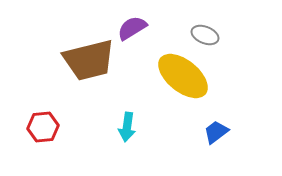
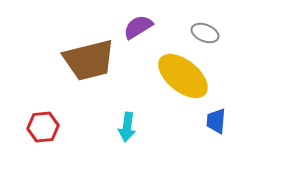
purple semicircle: moved 6 px right, 1 px up
gray ellipse: moved 2 px up
blue trapezoid: moved 11 px up; rotated 48 degrees counterclockwise
